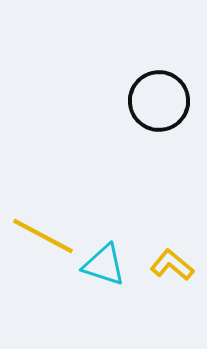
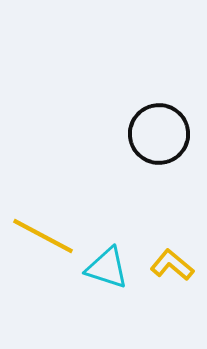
black circle: moved 33 px down
cyan triangle: moved 3 px right, 3 px down
